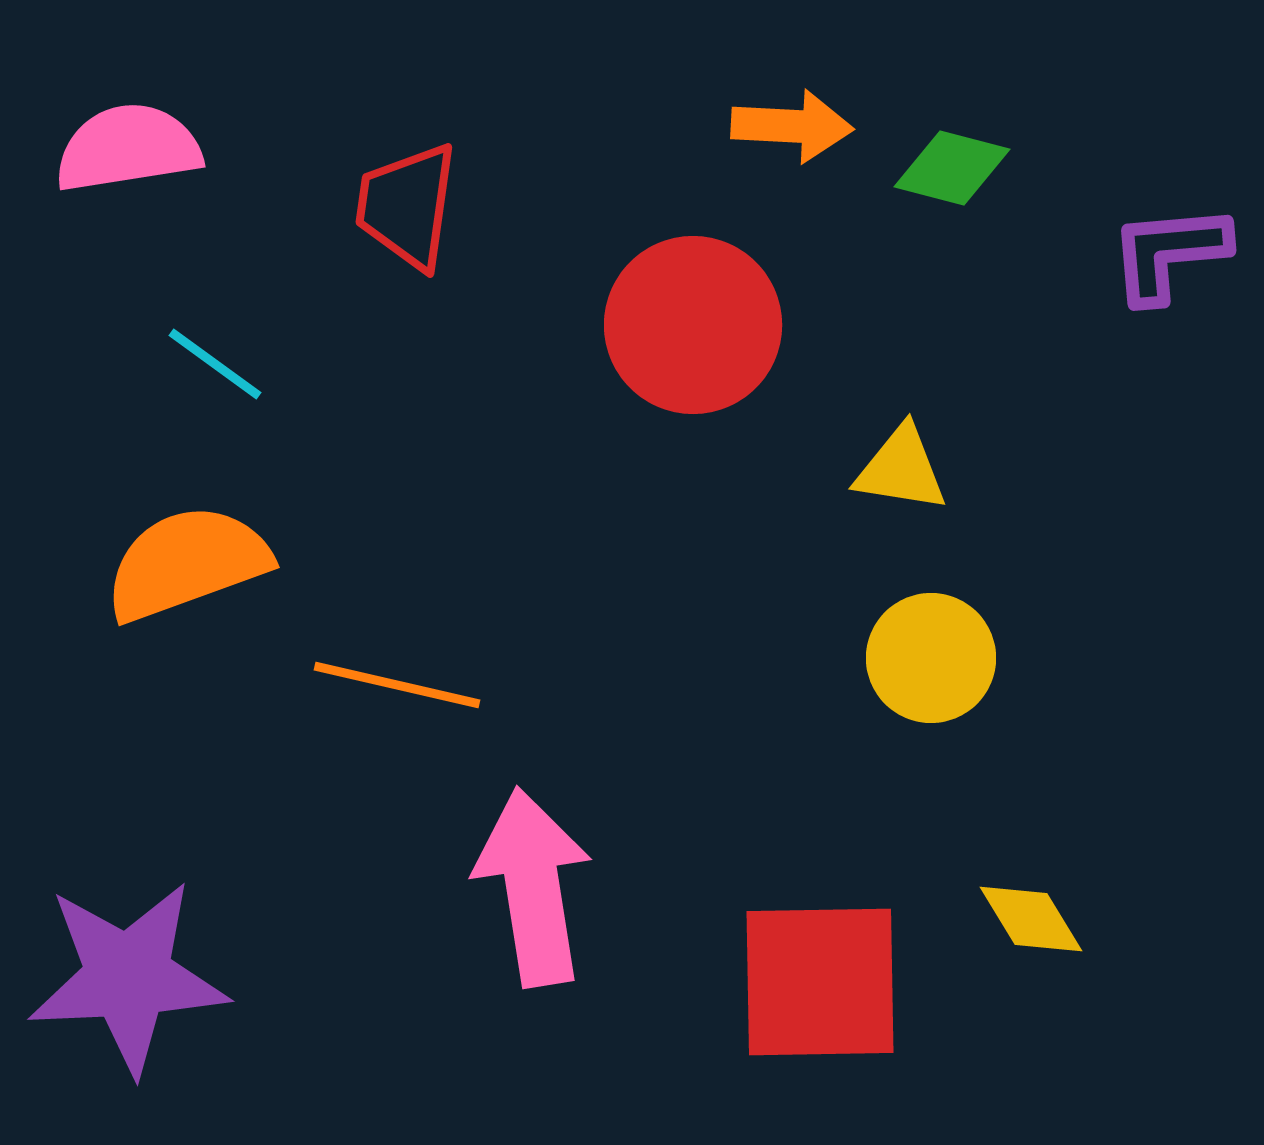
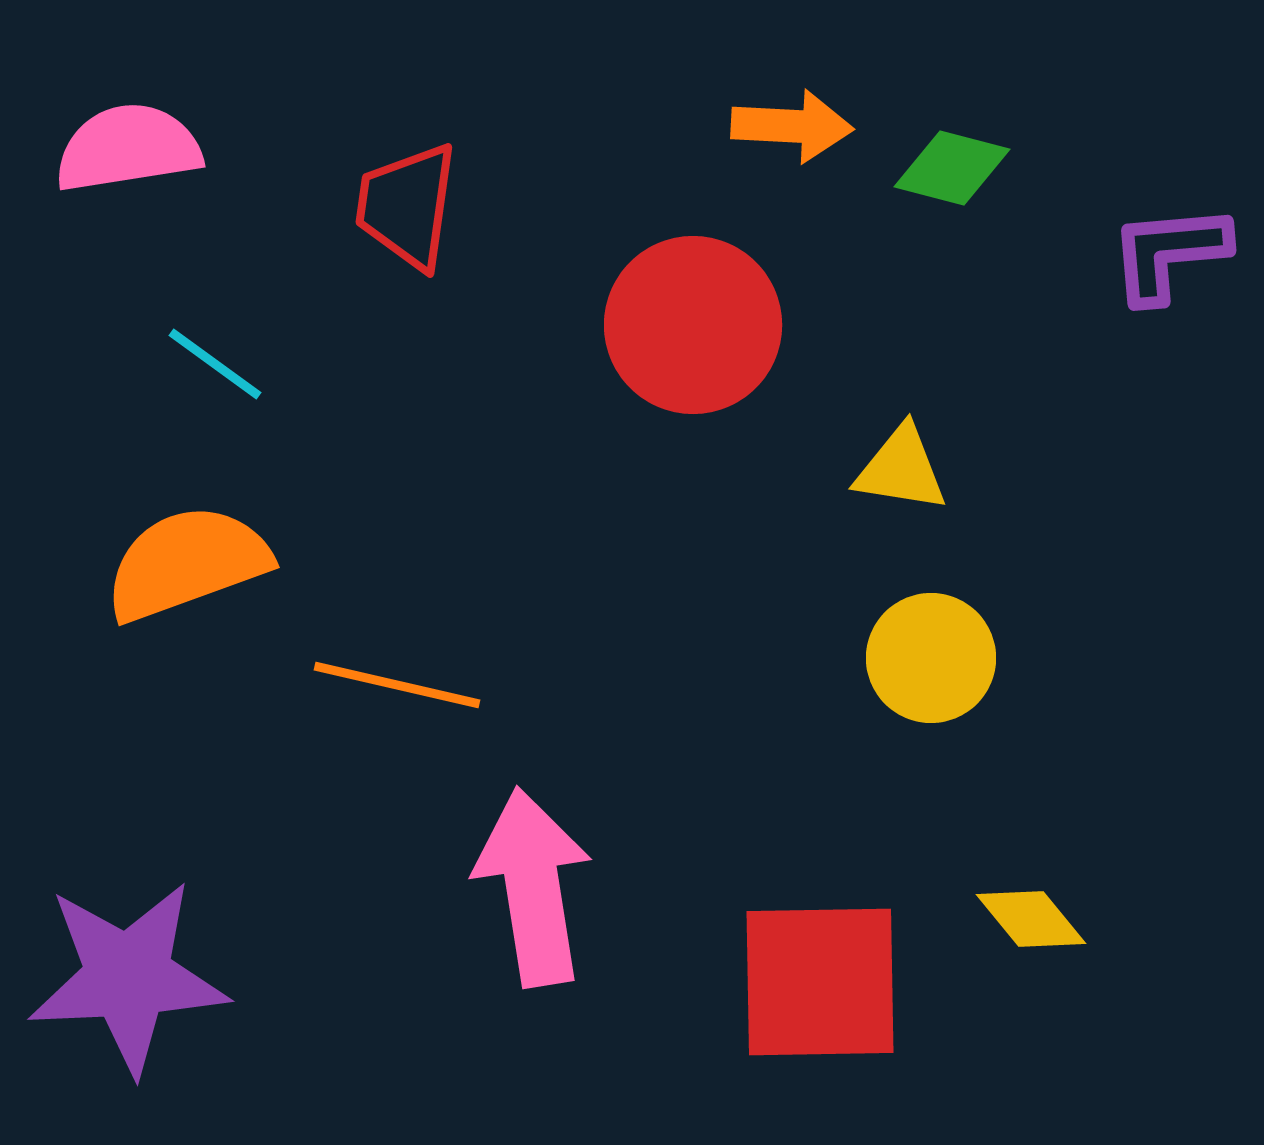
yellow diamond: rotated 8 degrees counterclockwise
